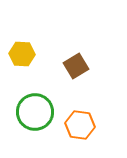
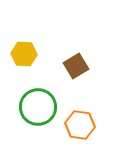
yellow hexagon: moved 2 px right
green circle: moved 3 px right, 5 px up
